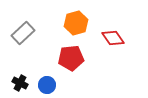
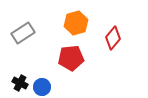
gray rectangle: rotated 10 degrees clockwise
red diamond: rotated 75 degrees clockwise
blue circle: moved 5 px left, 2 px down
